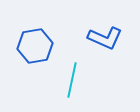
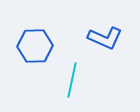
blue hexagon: rotated 8 degrees clockwise
